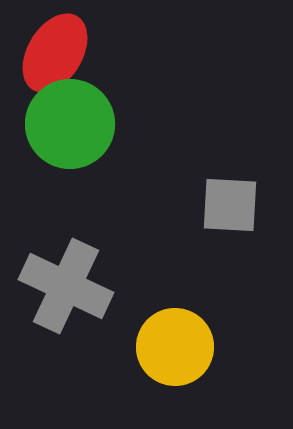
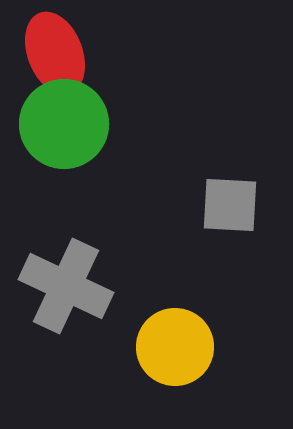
red ellipse: rotated 52 degrees counterclockwise
green circle: moved 6 px left
